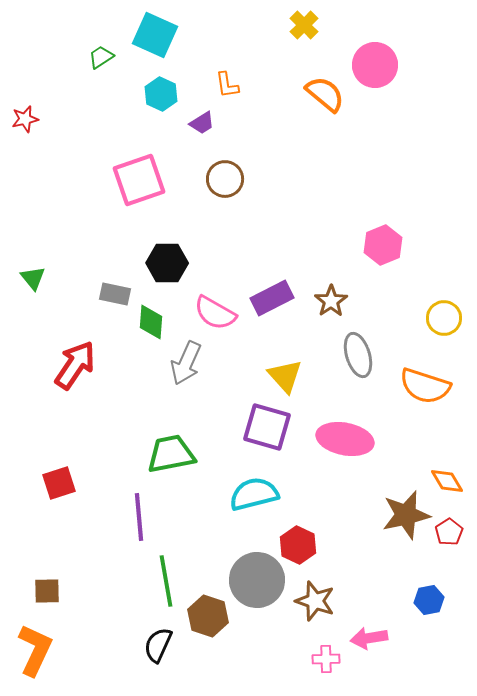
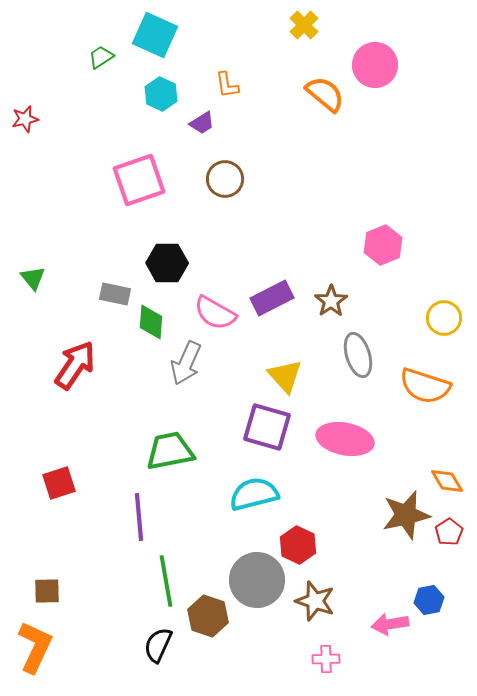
green trapezoid at (171, 454): moved 1 px left, 3 px up
pink arrow at (369, 638): moved 21 px right, 14 px up
orange L-shape at (35, 650): moved 3 px up
